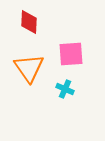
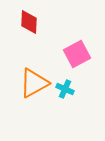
pink square: moved 6 px right; rotated 24 degrees counterclockwise
orange triangle: moved 5 px right, 15 px down; rotated 36 degrees clockwise
